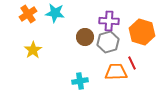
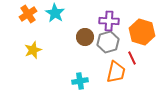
cyan star: rotated 24 degrees clockwise
yellow star: rotated 12 degrees clockwise
red line: moved 5 px up
orange trapezoid: rotated 105 degrees clockwise
